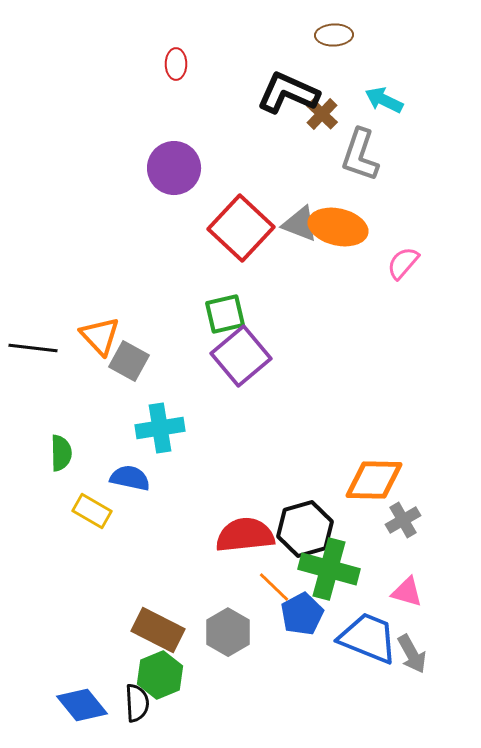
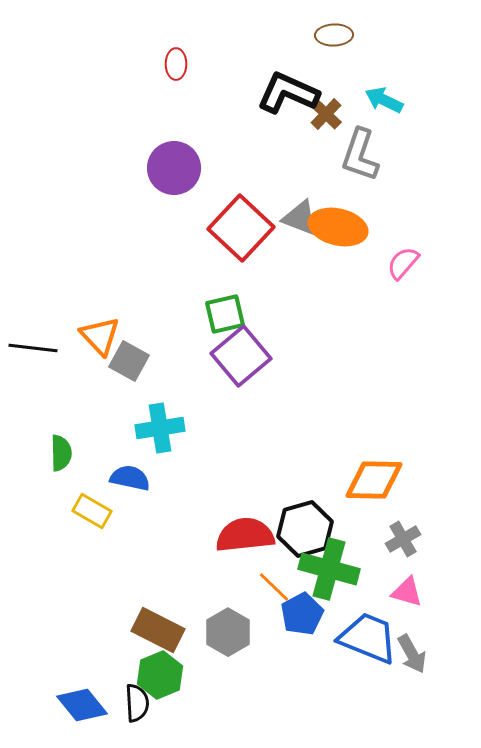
brown cross: moved 4 px right
gray triangle: moved 6 px up
gray cross: moved 19 px down
